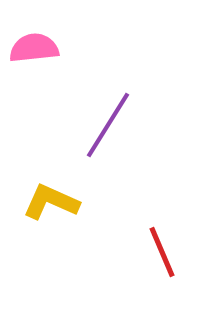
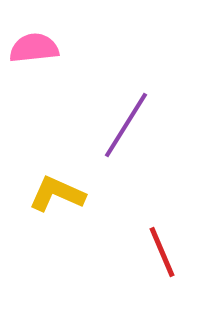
purple line: moved 18 px right
yellow L-shape: moved 6 px right, 8 px up
